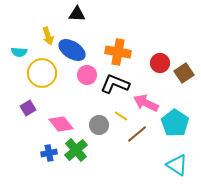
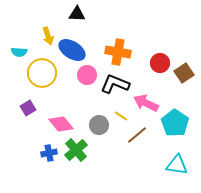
brown line: moved 1 px down
cyan triangle: rotated 25 degrees counterclockwise
